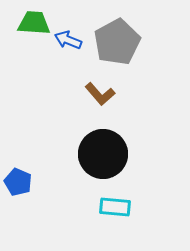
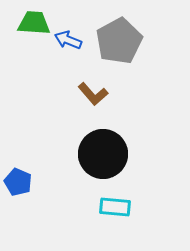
gray pentagon: moved 2 px right, 1 px up
brown L-shape: moved 7 px left
